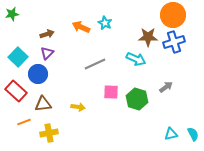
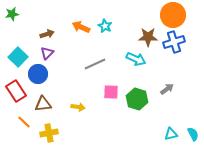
cyan star: moved 3 px down
gray arrow: moved 1 px right, 2 px down
red rectangle: rotated 15 degrees clockwise
orange line: rotated 64 degrees clockwise
